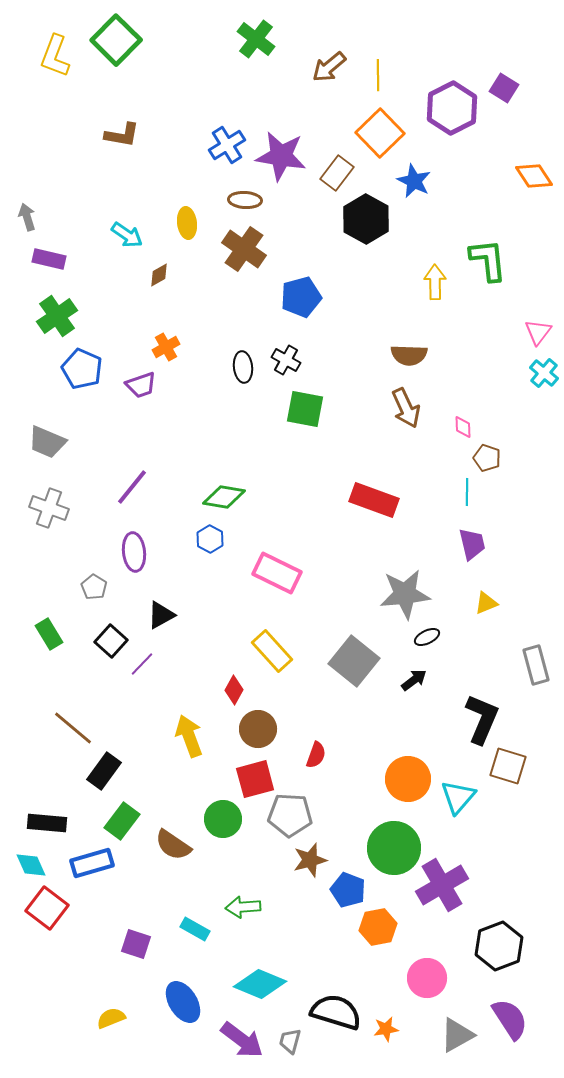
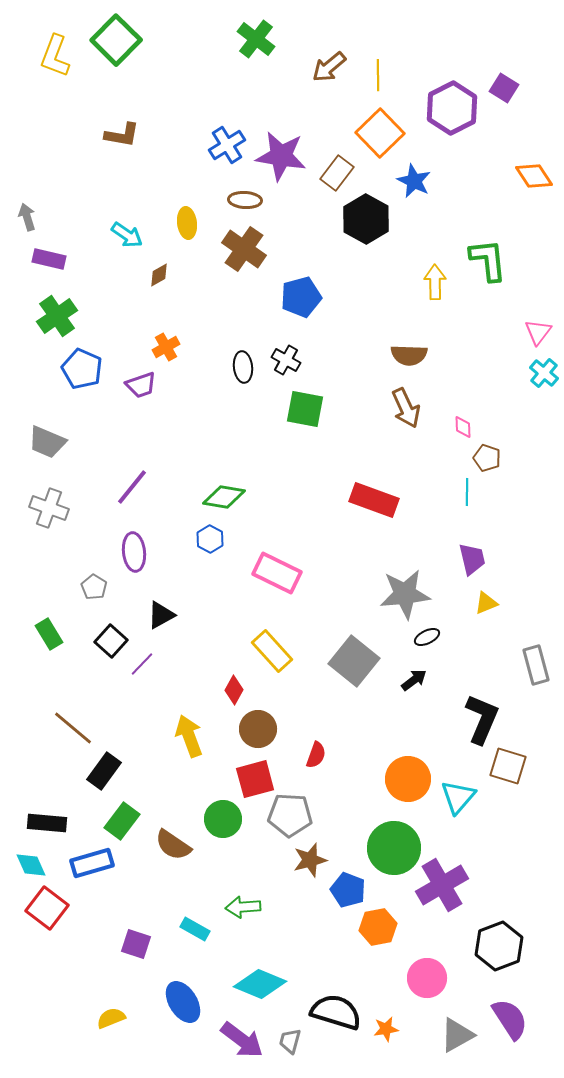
purple trapezoid at (472, 544): moved 15 px down
